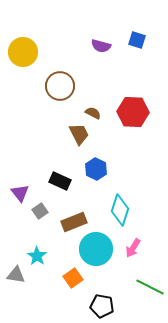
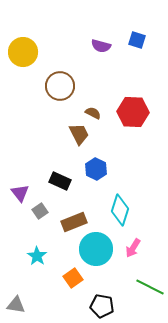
gray triangle: moved 30 px down
